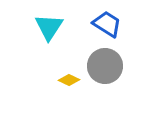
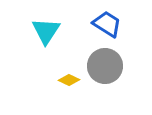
cyan triangle: moved 3 px left, 4 px down
